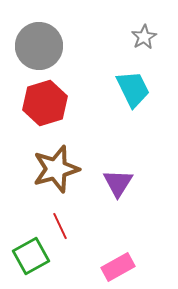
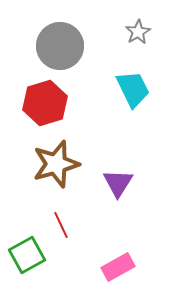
gray star: moved 6 px left, 5 px up
gray circle: moved 21 px right
brown star: moved 5 px up
red line: moved 1 px right, 1 px up
green square: moved 4 px left, 1 px up
